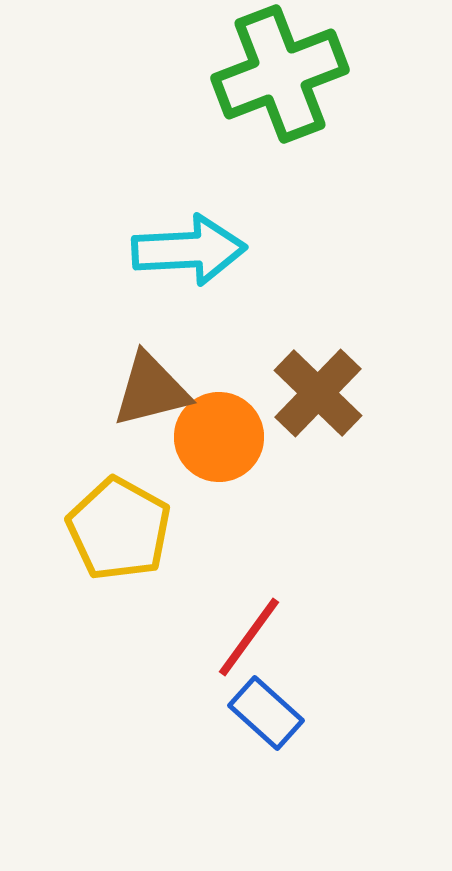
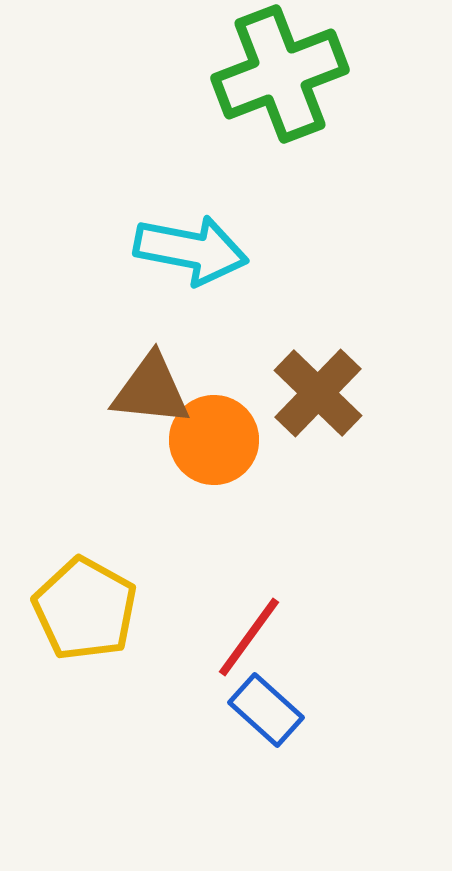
cyan arrow: moved 2 px right; rotated 14 degrees clockwise
brown triangle: rotated 20 degrees clockwise
orange circle: moved 5 px left, 3 px down
yellow pentagon: moved 34 px left, 80 px down
blue rectangle: moved 3 px up
